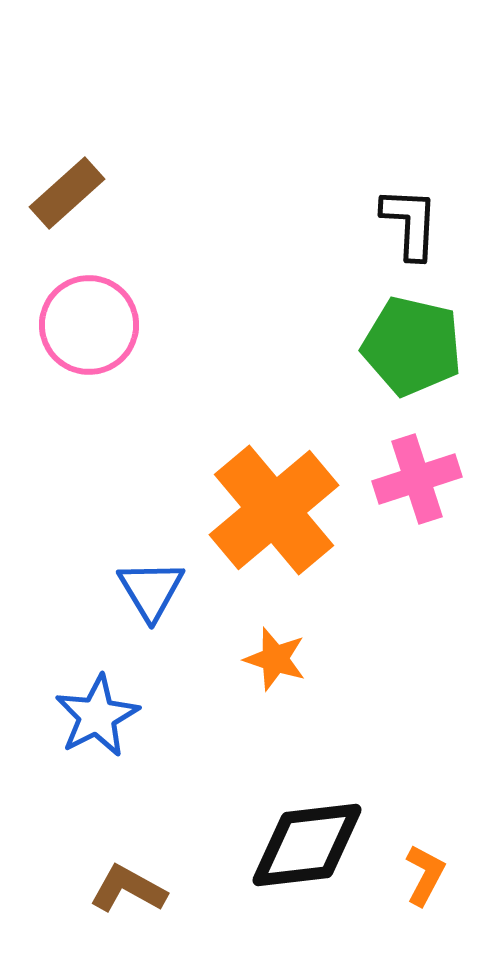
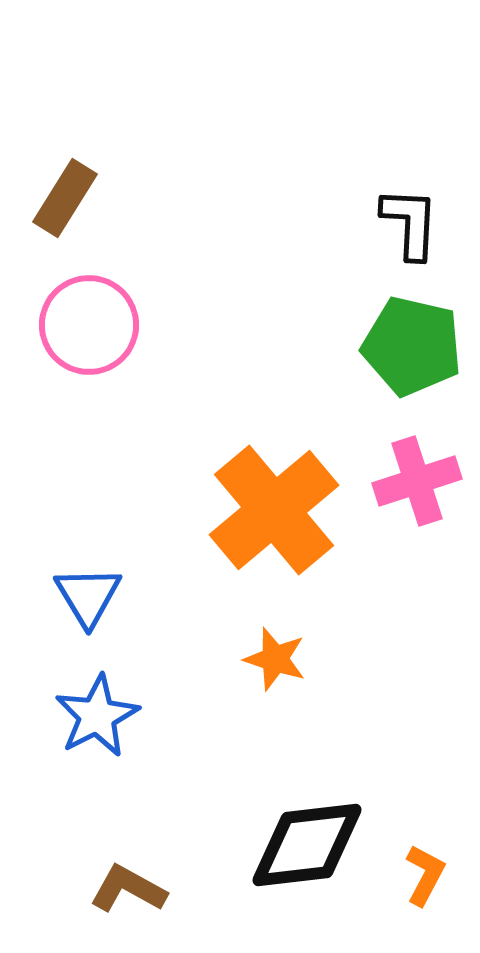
brown rectangle: moved 2 px left, 5 px down; rotated 16 degrees counterclockwise
pink cross: moved 2 px down
blue triangle: moved 63 px left, 6 px down
